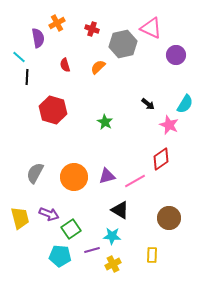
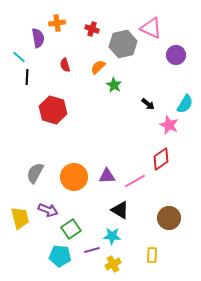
orange cross: rotated 21 degrees clockwise
green star: moved 9 px right, 37 px up
purple triangle: rotated 12 degrees clockwise
purple arrow: moved 1 px left, 4 px up
